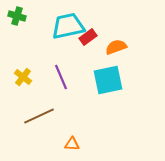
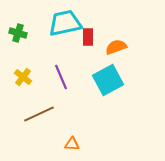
green cross: moved 1 px right, 17 px down
cyan trapezoid: moved 3 px left, 3 px up
red rectangle: rotated 54 degrees counterclockwise
cyan square: rotated 16 degrees counterclockwise
brown line: moved 2 px up
